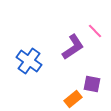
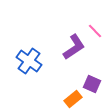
purple L-shape: moved 1 px right
purple square: rotated 12 degrees clockwise
